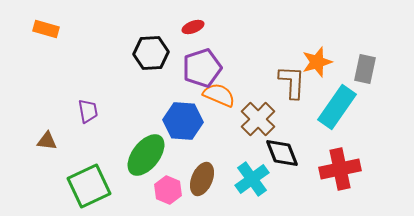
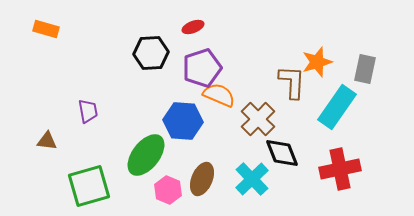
cyan cross: rotated 8 degrees counterclockwise
green square: rotated 9 degrees clockwise
